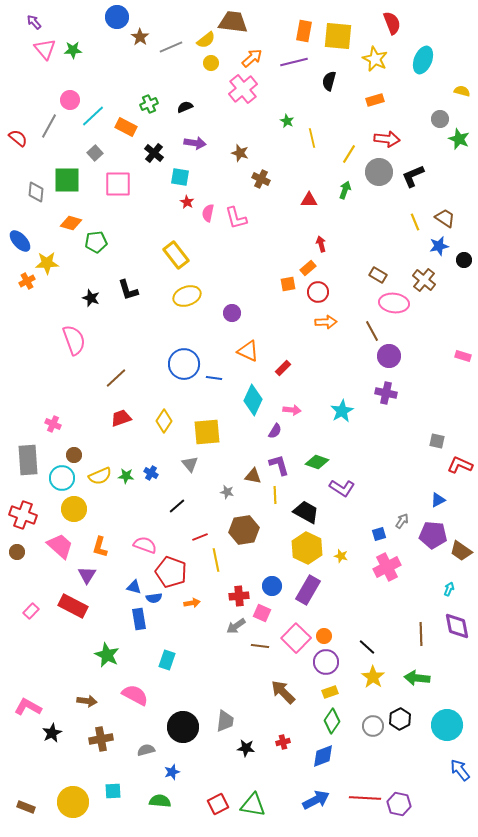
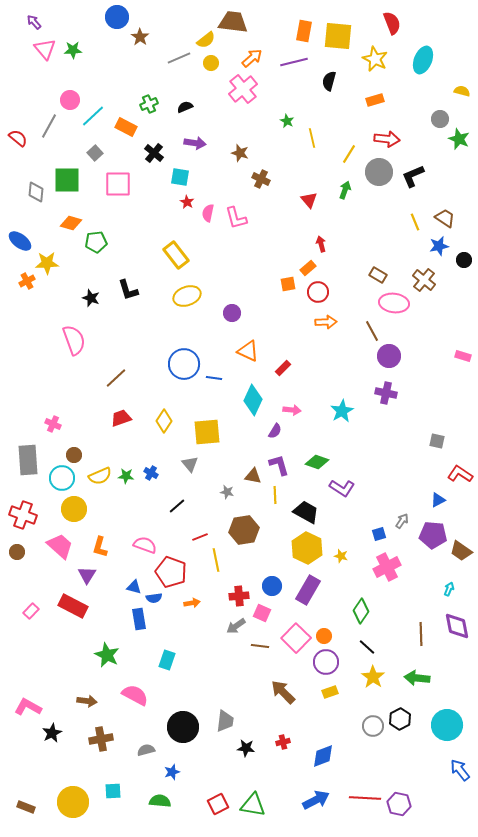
gray line at (171, 47): moved 8 px right, 11 px down
red triangle at (309, 200): rotated 48 degrees clockwise
blue ellipse at (20, 241): rotated 10 degrees counterclockwise
red L-shape at (460, 465): moved 9 px down; rotated 10 degrees clockwise
green diamond at (332, 721): moved 29 px right, 110 px up
